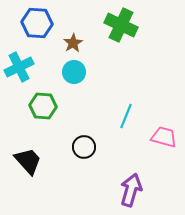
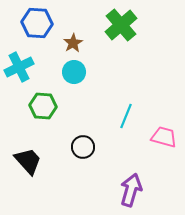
green cross: rotated 24 degrees clockwise
black circle: moved 1 px left
